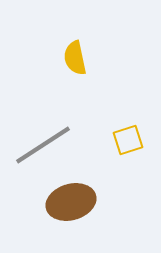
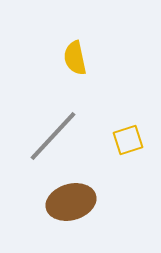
gray line: moved 10 px right, 9 px up; rotated 14 degrees counterclockwise
